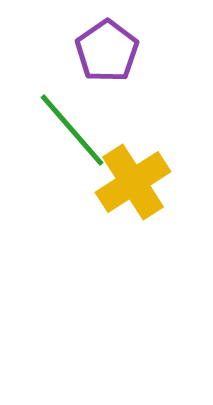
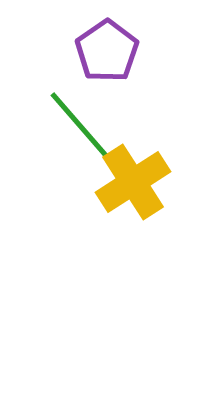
green line: moved 10 px right, 2 px up
